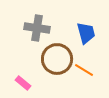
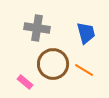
brown circle: moved 4 px left, 5 px down
pink rectangle: moved 2 px right, 1 px up
